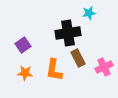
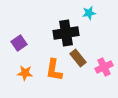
black cross: moved 2 px left
purple square: moved 4 px left, 2 px up
brown rectangle: rotated 12 degrees counterclockwise
